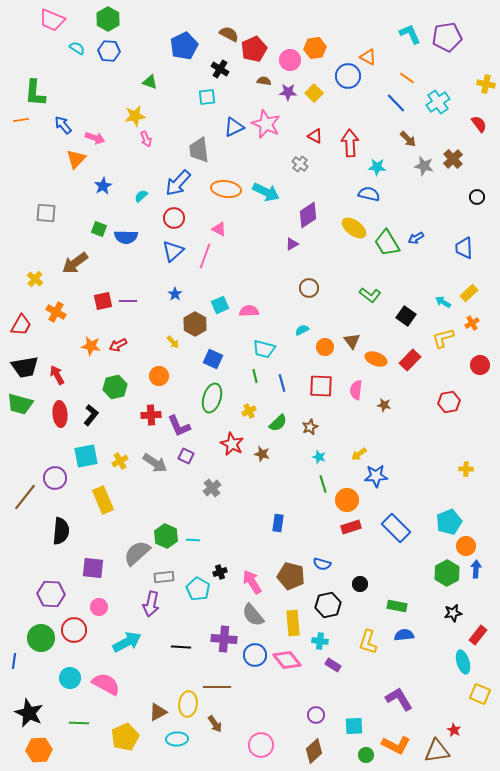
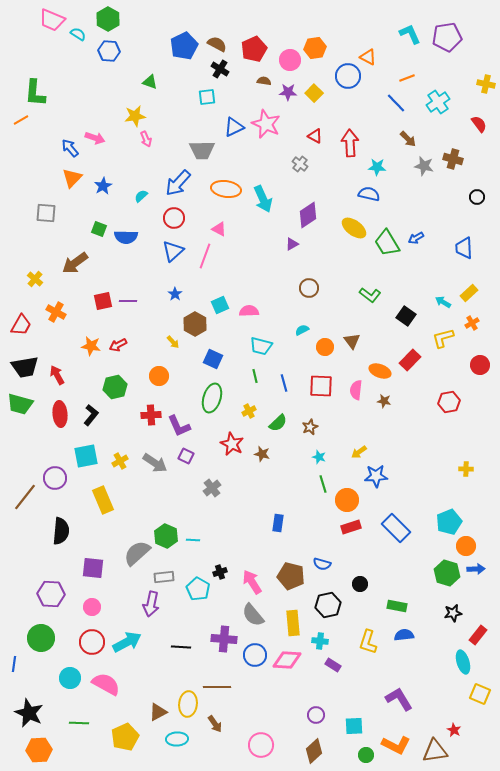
brown semicircle at (229, 34): moved 12 px left, 10 px down
cyan semicircle at (77, 48): moved 1 px right, 14 px up
orange line at (407, 78): rotated 56 degrees counterclockwise
orange line at (21, 120): rotated 21 degrees counterclockwise
blue arrow at (63, 125): moved 7 px right, 23 px down
gray trapezoid at (199, 150): moved 3 px right; rotated 84 degrees counterclockwise
orange triangle at (76, 159): moved 4 px left, 19 px down
brown cross at (453, 159): rotated 30 degrees counterclockwise
cyan arrow at (266, 192): moved 3 px left, 7 px down; rotated 40 degrees clockwise
cyan trapezoid at (264, 349): moved 3 px left, 3 px up
orange ellipse at (376, 359): moved 4 px right, 12 px down
blue line at (282, 383): moved 2 px right
brown star at (384, 405): moved 4 px up
yellow arrow at (359, 454): moved 2 px up
blue arrow at (476, 569): rotated 84 degrees clockwise
green hexagon at (447, 573): rotated 15 degrees counterclockwise
pink circle at (99, 607): moved 7 px left
red circle at (74, 630): moved 18 px right, 12 px down
pink diamond at (287, 660): rotated 48 degrees counterclockwise
blue line at (14, 661): moved 3 px down
brown triangle at (437, 751): moved 2 px left
